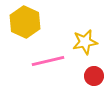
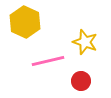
yellow star: rotated 30 degrees clockwise
red circle: moved 13 px left, 5 px down
